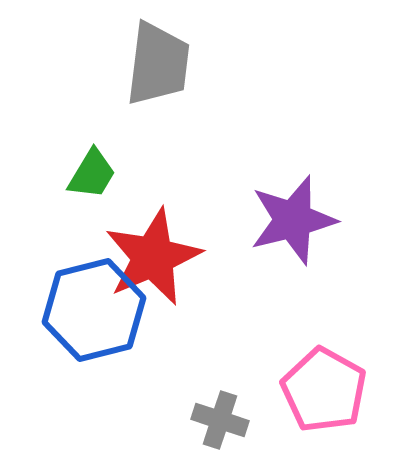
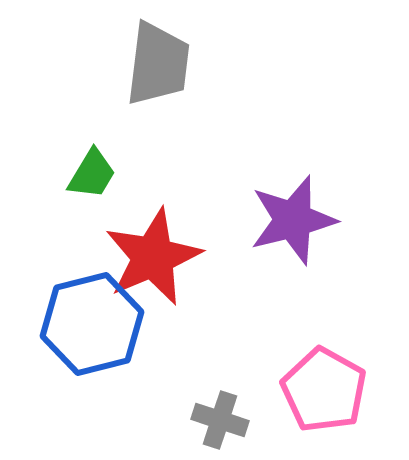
blue hexagon: moved 2 px left, 14 px down
